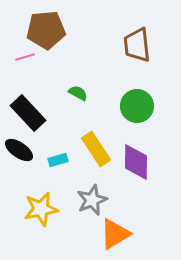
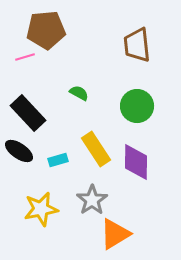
green semicircle: moved 1 px right
black ellipse: moved 1 px down
gray star: rotated 12 degrees counterclockwise
